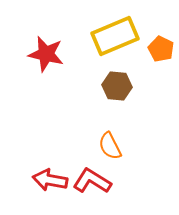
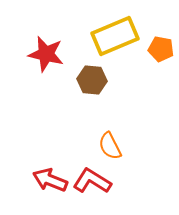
orange pentagon: rotated 15 degrees counterclockwise
brown hexagon: moved 25 px left, 6 px up
red arrow: rotated 12 degrees clockwise
